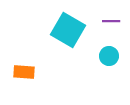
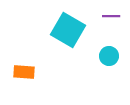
purple line: moved 5 px up
